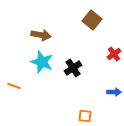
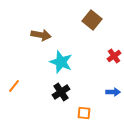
red cross: moved 2 px down
cyan star: moved 19 px right
black cross: moved 12 px left, 24 px down
orange line: rotated 72 degrees counterclockwise
blue arrow: moved 1 px left
orange square: moved 1 px left, 3 px up
